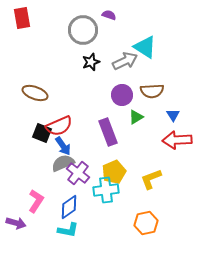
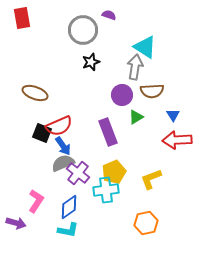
gray arrow: moved 10 px right, 6 px down; rotated 55 degrees counterclockwise
